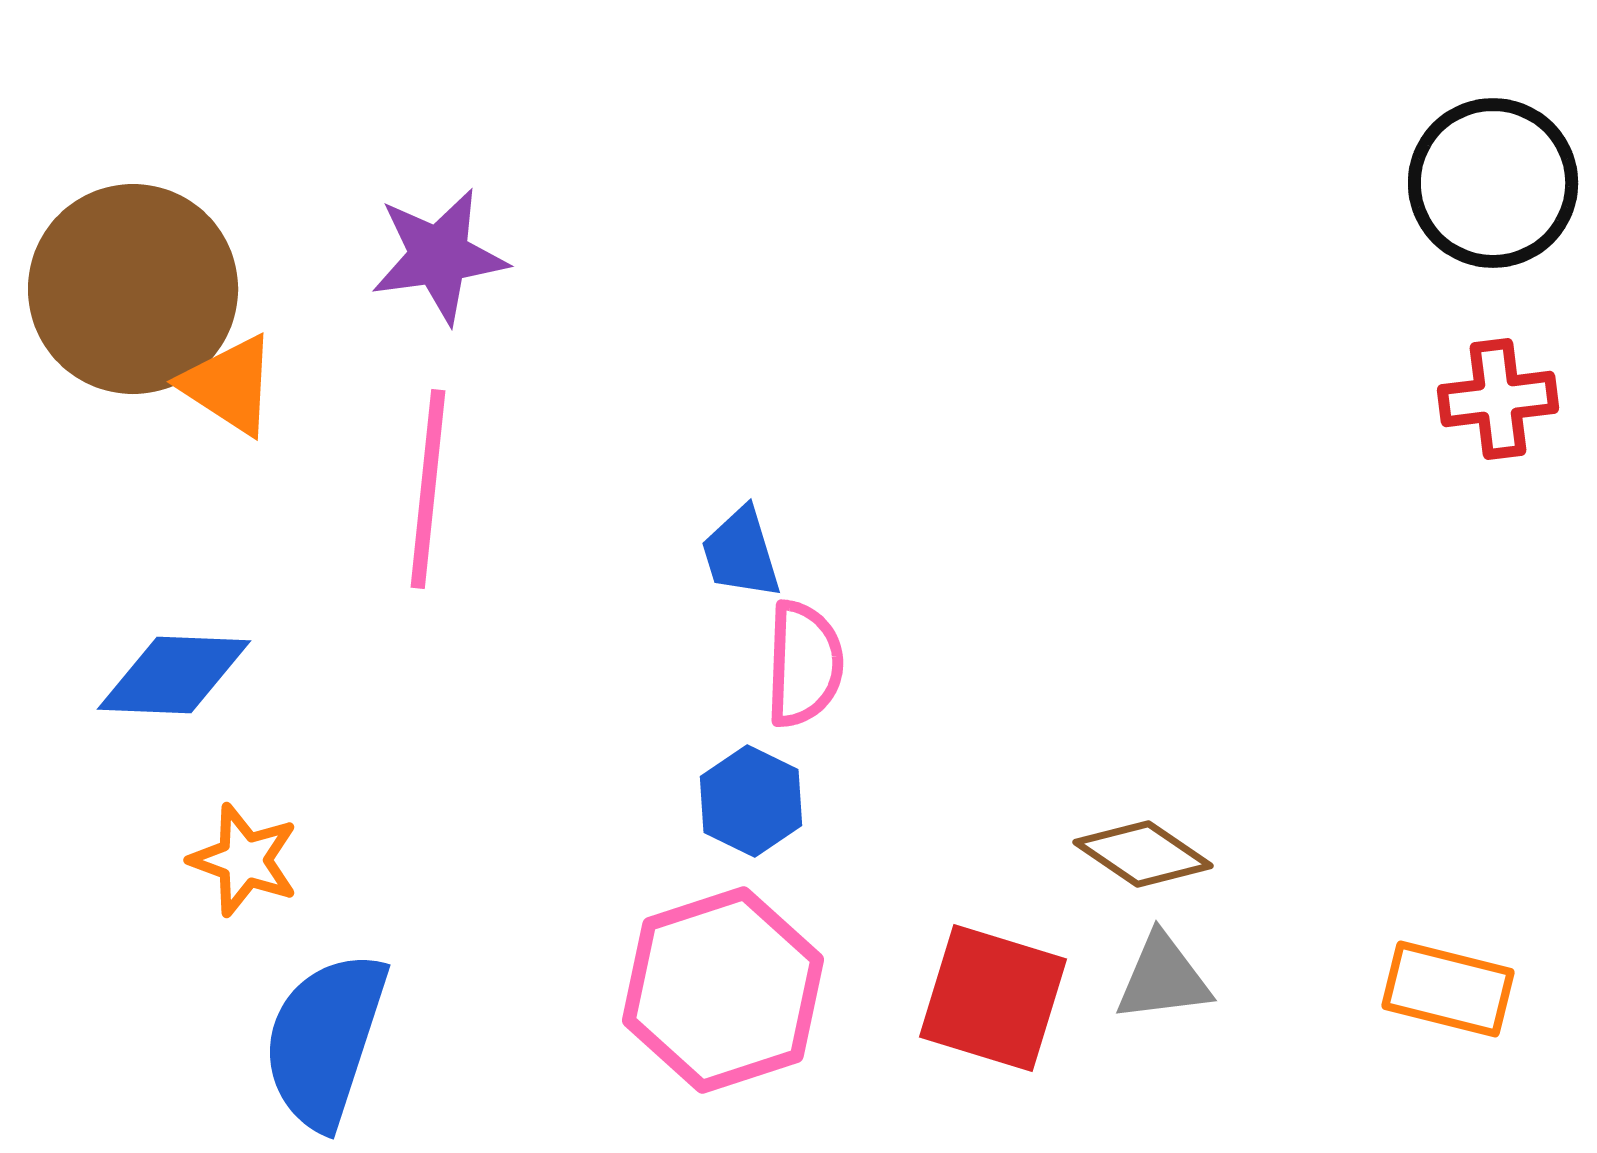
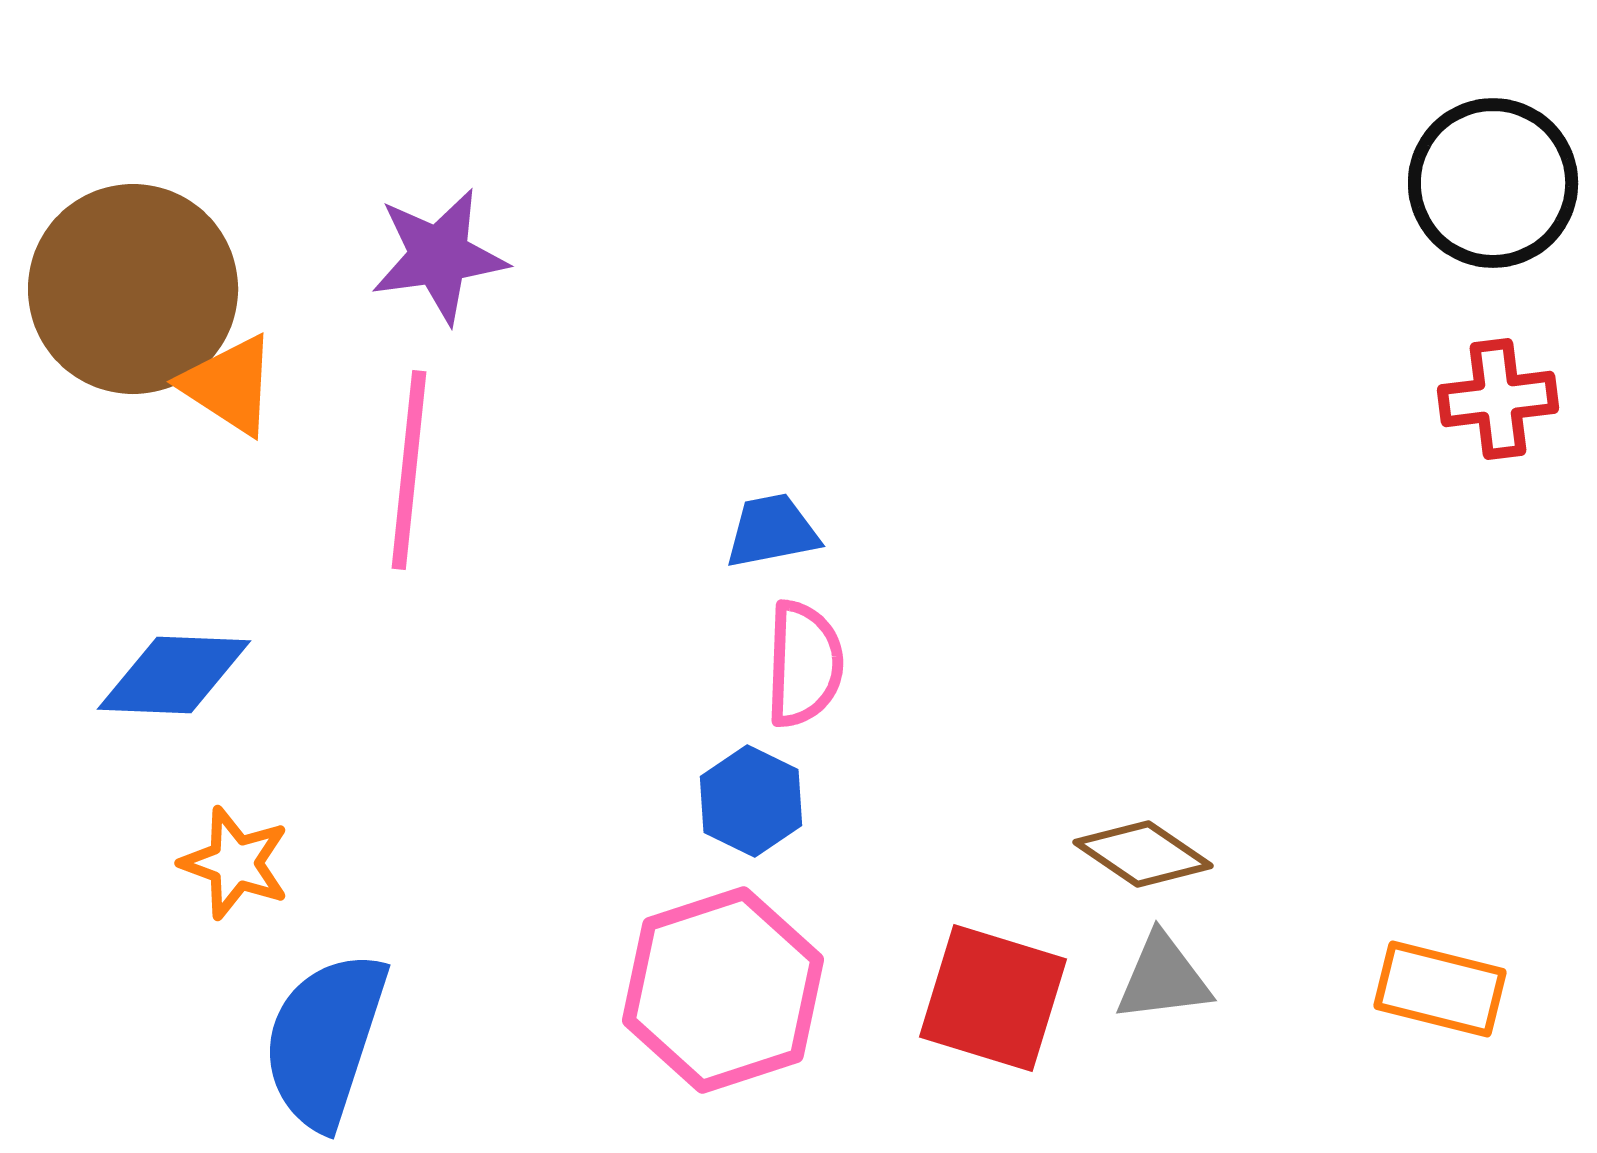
pink line: moved 19 px left, 19 px up
blue trapezoid: moved 31 px right, 22 px up; rotated 96 degrees clockwise
orange star: moved 9 px left, 3 px down
orange rectangle: moved 8 px left
